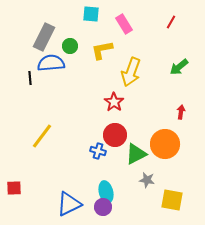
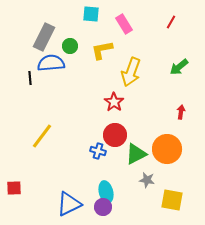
orange circle: moved 2 px right, 5 px down
